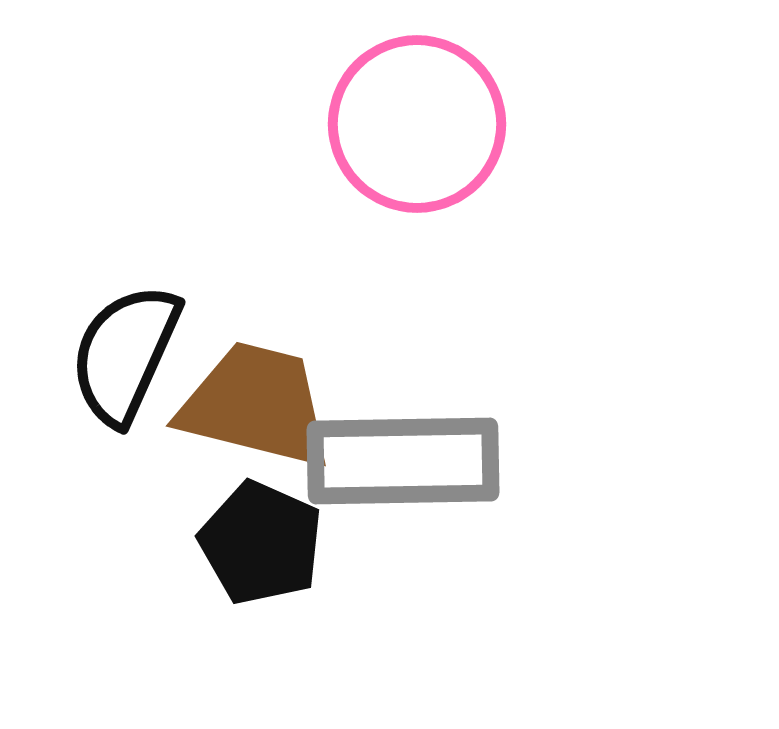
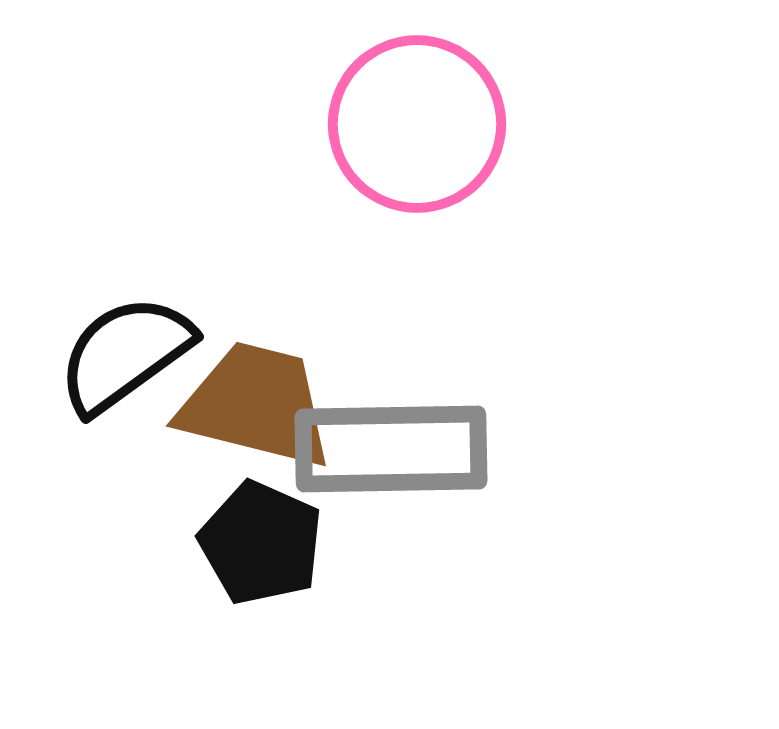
black semicircle: rotated 30 degrees clockwise
gray rectangle: moved 12 px left, 12 px up
